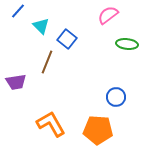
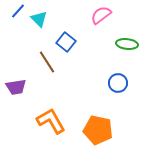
pink semicircle: moved 7 px left
cyan triangle: moved 2 px left, 7 px up
blue square: moved 1 px left, 3 px down
brown line: rotated 55 degrees counterclockwise
purple trapezoid: moved 5 px down
blue circle: moved 2 px right, 14 px up
orange L-shape: moved 3 px up
orange pentagon: rotated 8 degrees clockwise
